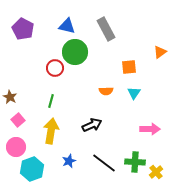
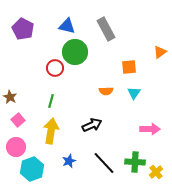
black line: rotated 10 degrees clockwise
